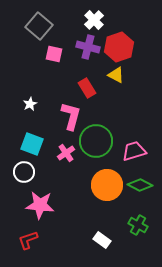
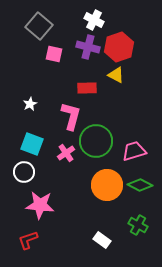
white cross: rotated 18 degrees counterclockwise
red rectangle: rotated 60 degrees counterclockwise
